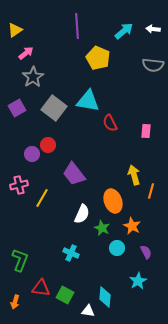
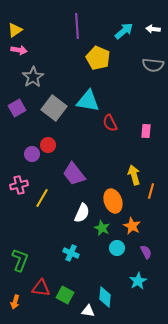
pink arrow: moved 7 px left, 3 px up; rotated 49 degrees clockwise
white semicircle: moved 1 px up
